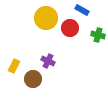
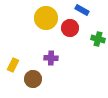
green cross: moved 4 px down
purple cross: moved 3 px right, 3 px up; rotated 24 degrees counterclockwise
yellow rectangle: moved 1 px left, 1 px up
